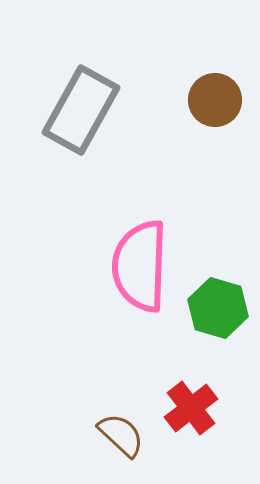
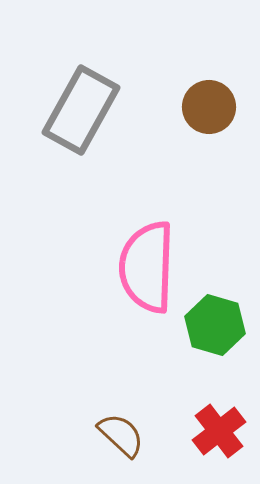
brown circle: moved 6 px left, 7 px down
pink semicircle: moved 7 px right, 1 px down
green hexagon: moved 3 px left, 17 px down
red cross: moved 28 px right, 23 px down
